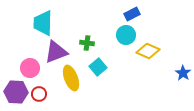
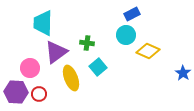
purple triangle: rotated 15 degrees counterclockwise
